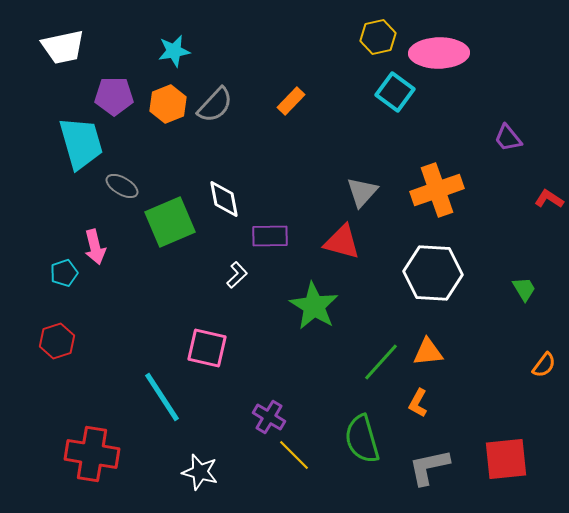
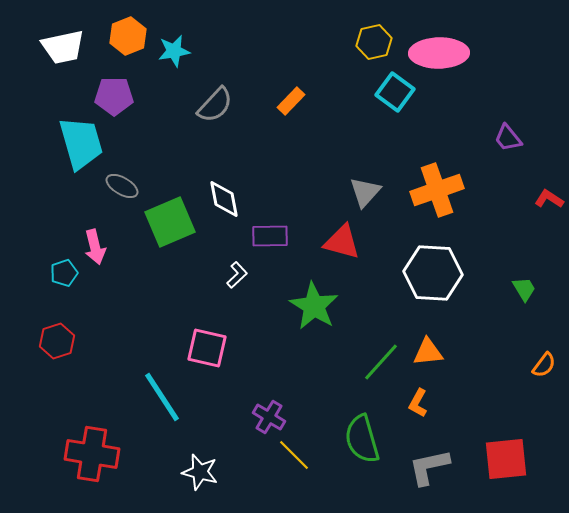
yellow hexagon: moved 4 px left, 5 px down
orange hexagon: moved 40 px left, 68 px up
gray triangle: moved 3 px right
